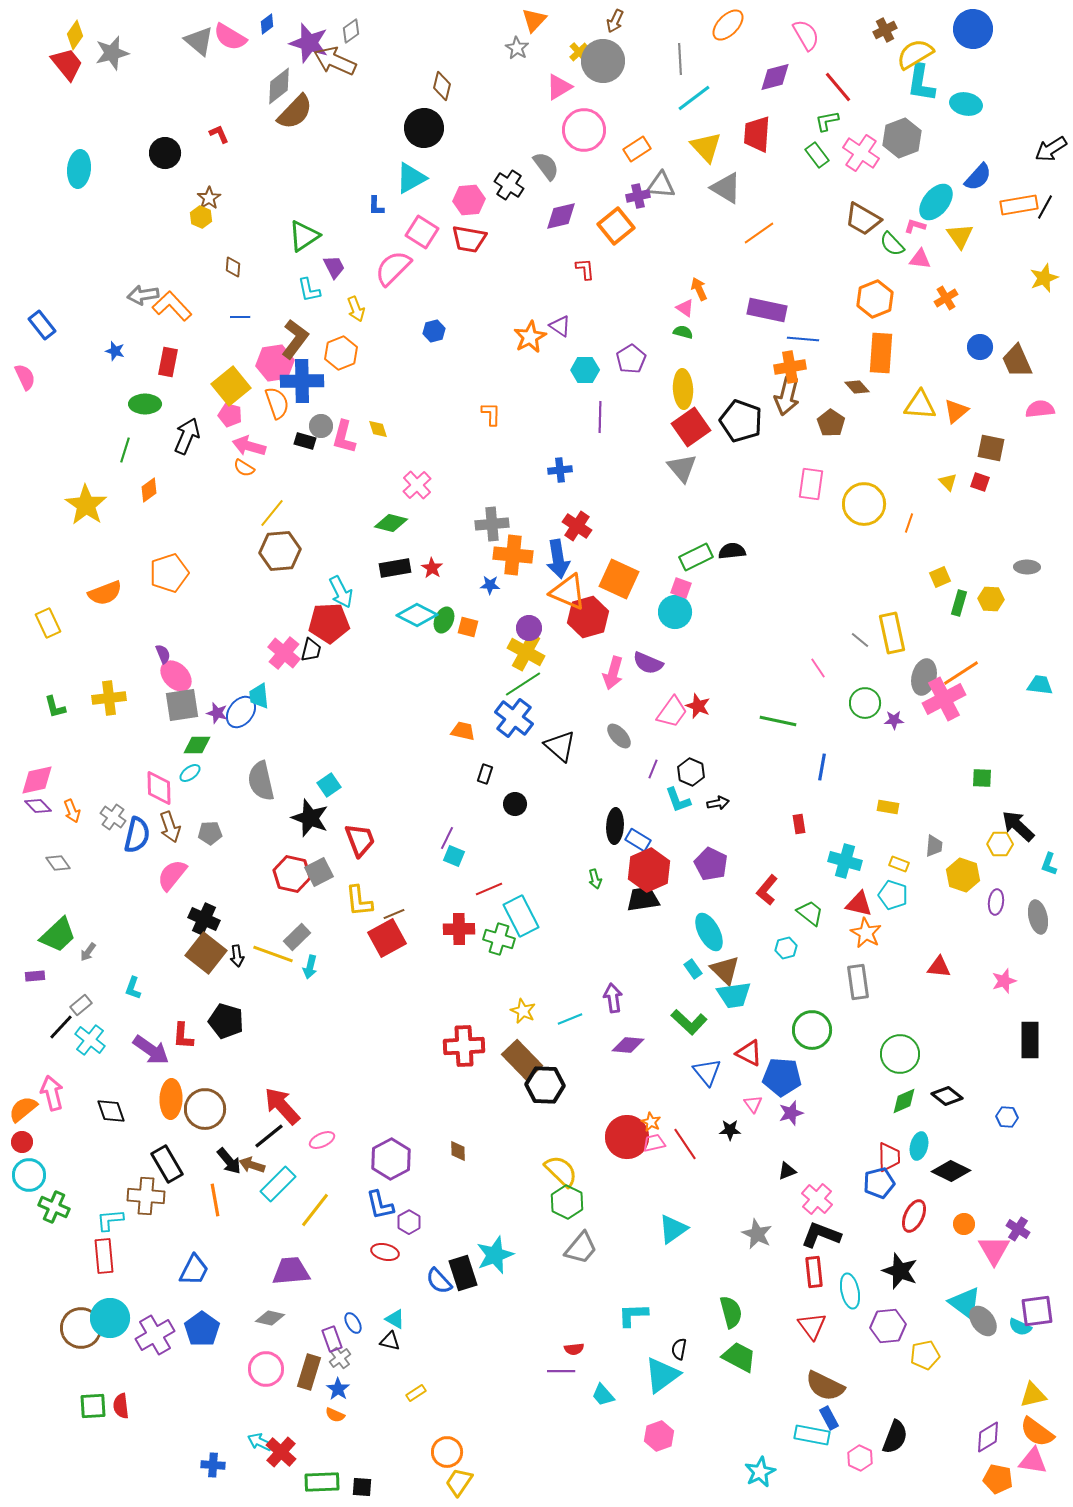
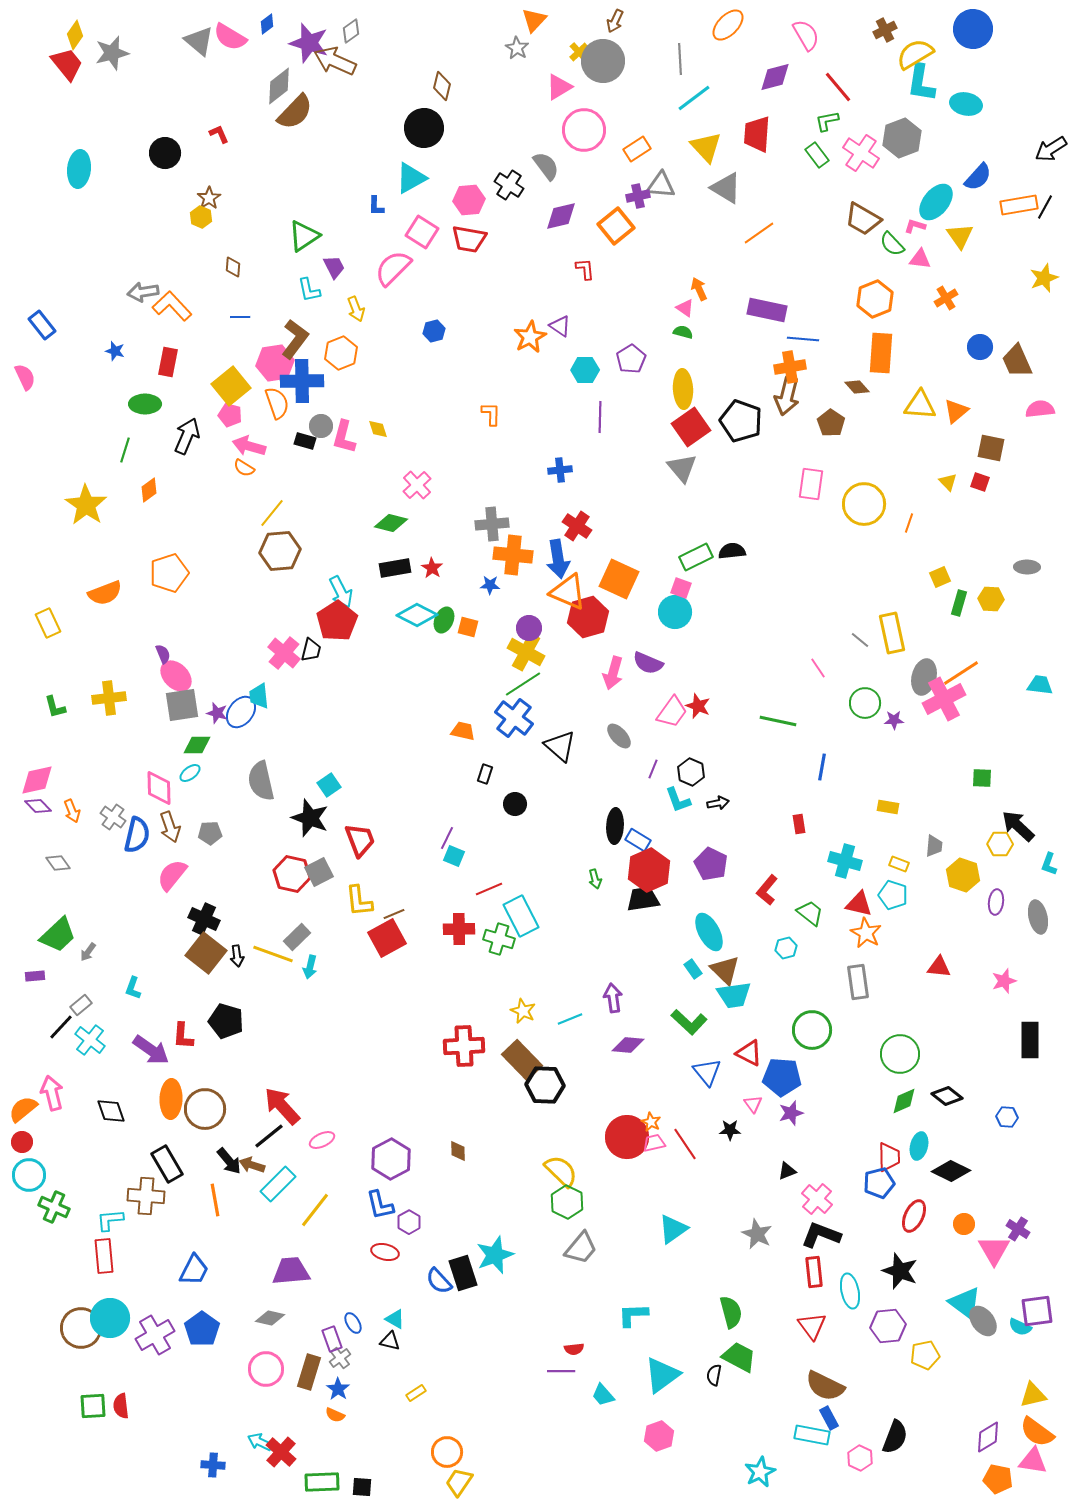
gray arrow at (143, 295): moved 3 px up
red pentagon at (329, 623): moved 8 px right, 2 px up; rotated 30 degrees counterclockwise
black semicircle at (679, 1349): moved 35 px right, 26 px down
